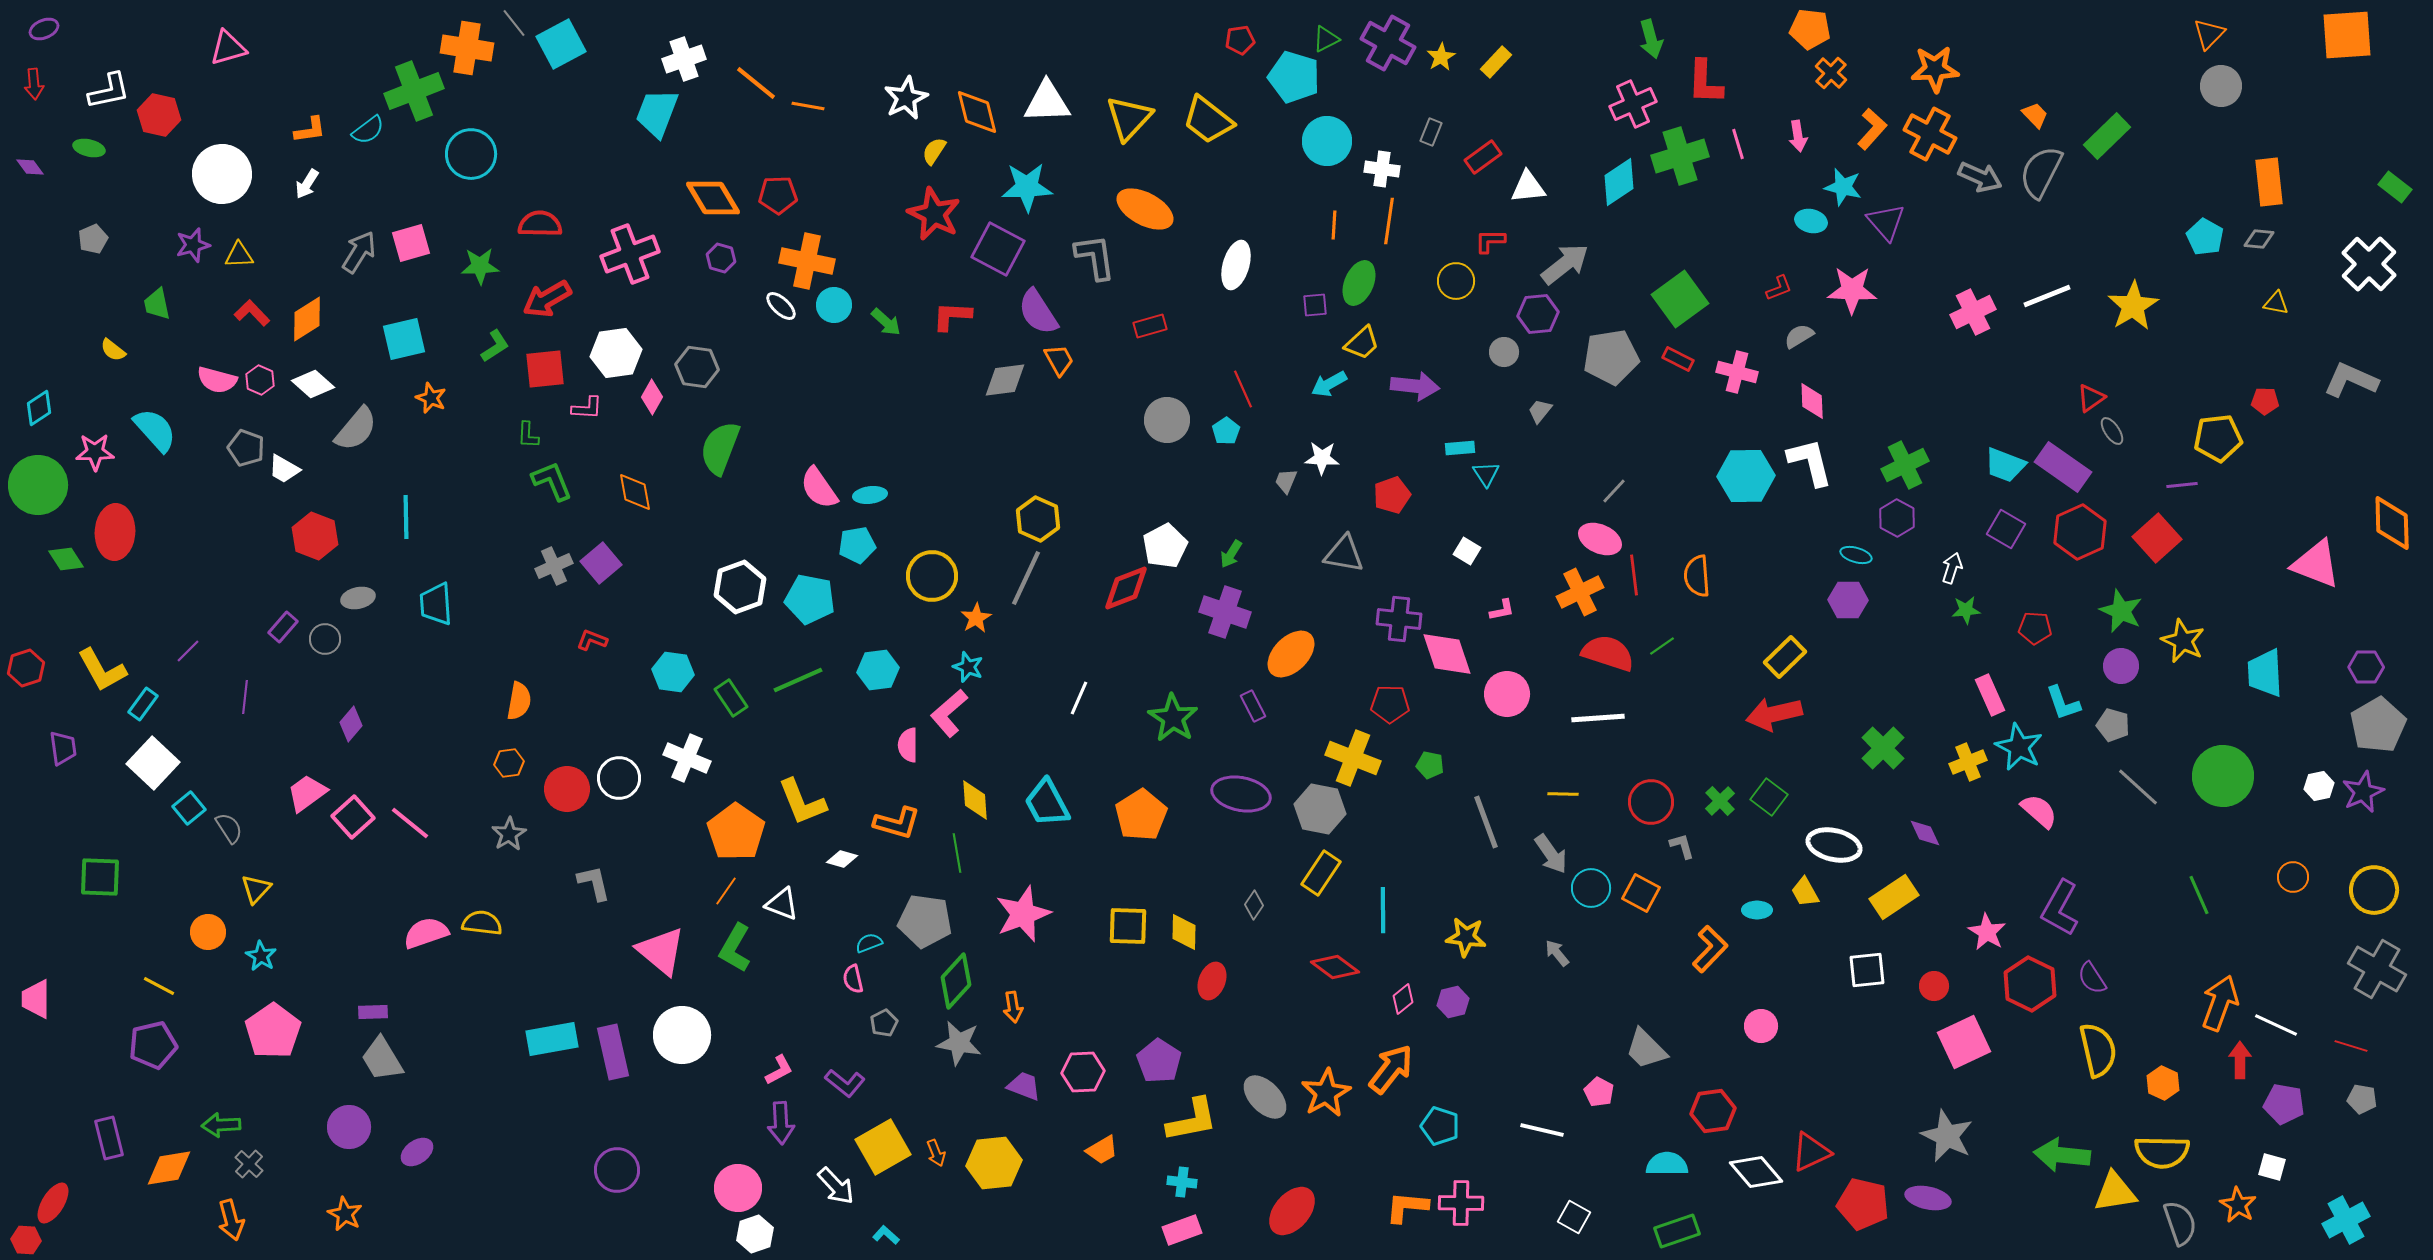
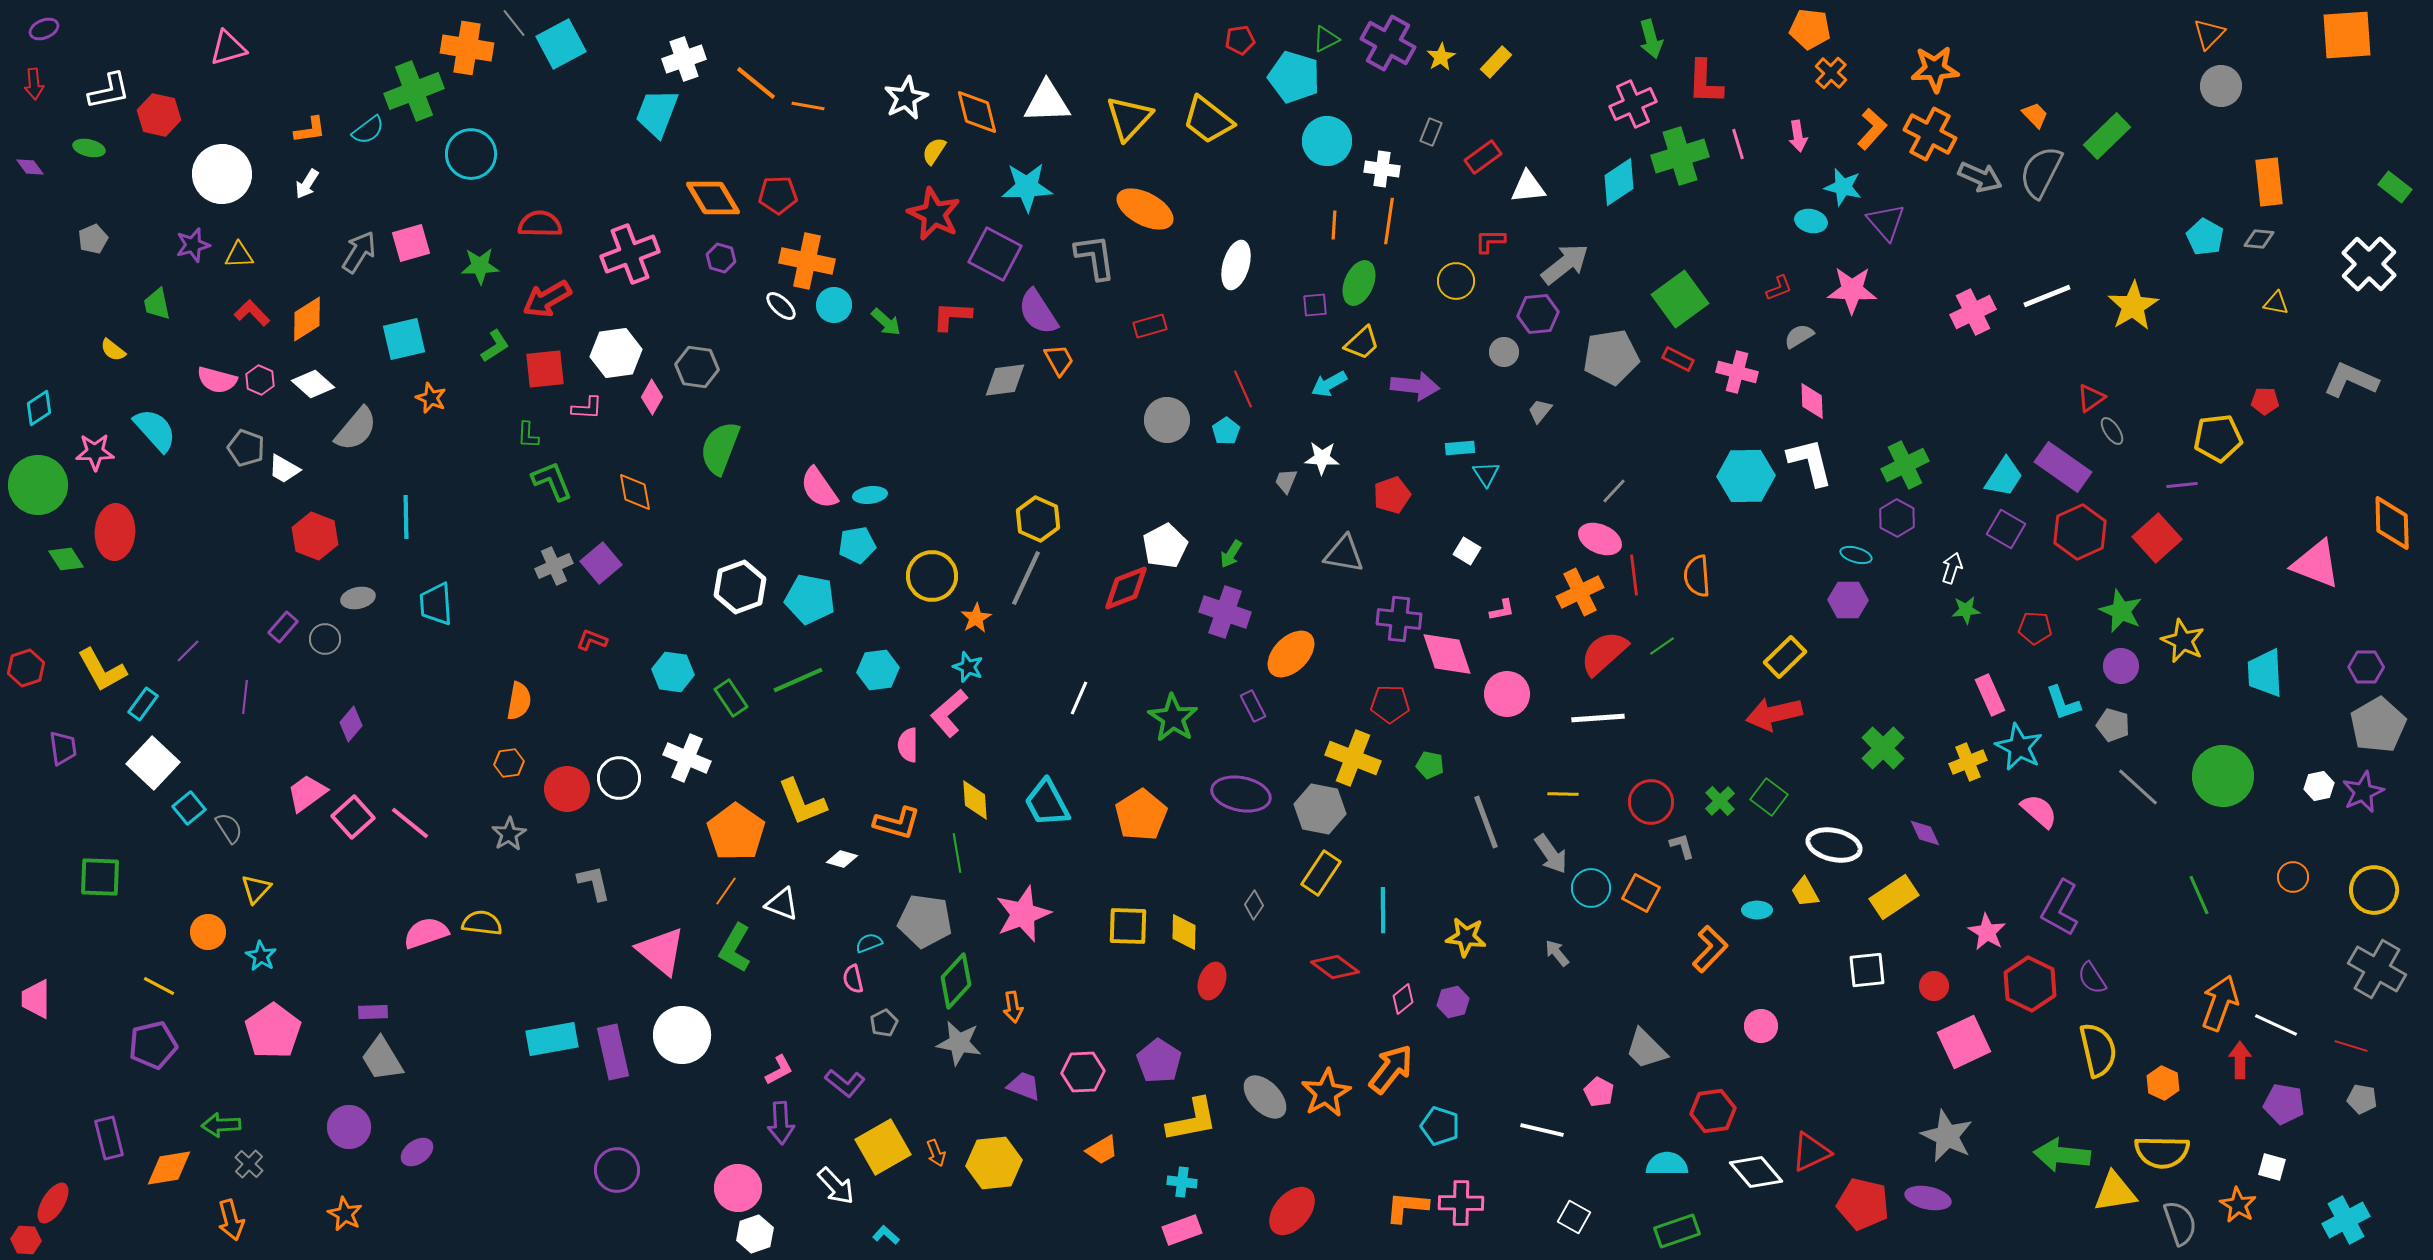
purple square at (998, 249): moved 3 px left, 5 px down
cyan trapezoid at (2005, 465): moved 1 px left, 12 px down; rotated 78 degrees counterclockwise
red semicircle at (1608, 653): moved 4 px left; rotated 60 degrees counterclockwise
